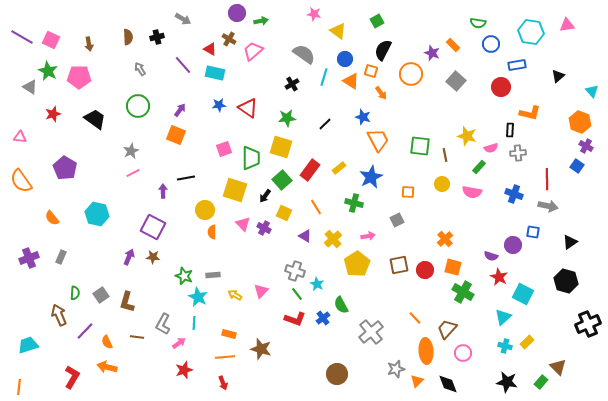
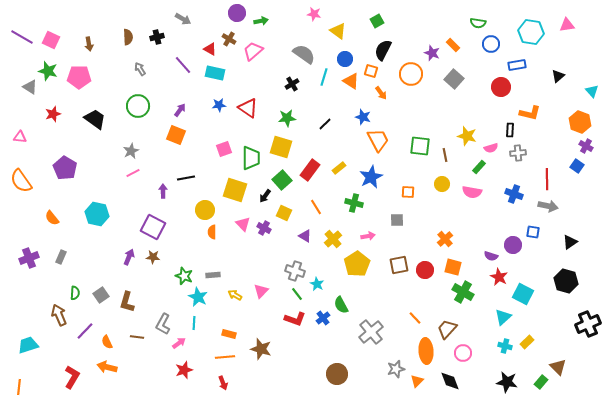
green star at (48, 71): rotated 12 degrees counterclockwise
gray square at (456, 81): moved 2 px left, 2 px up
gray square at (397, 220): rotated 24 degrees clockwise
black diamond at (448, 384): moved 2 px right, 3 px up
